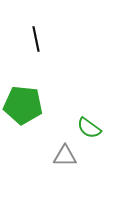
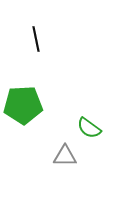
green pentagon: rotated 9 degrees counterclockwise
